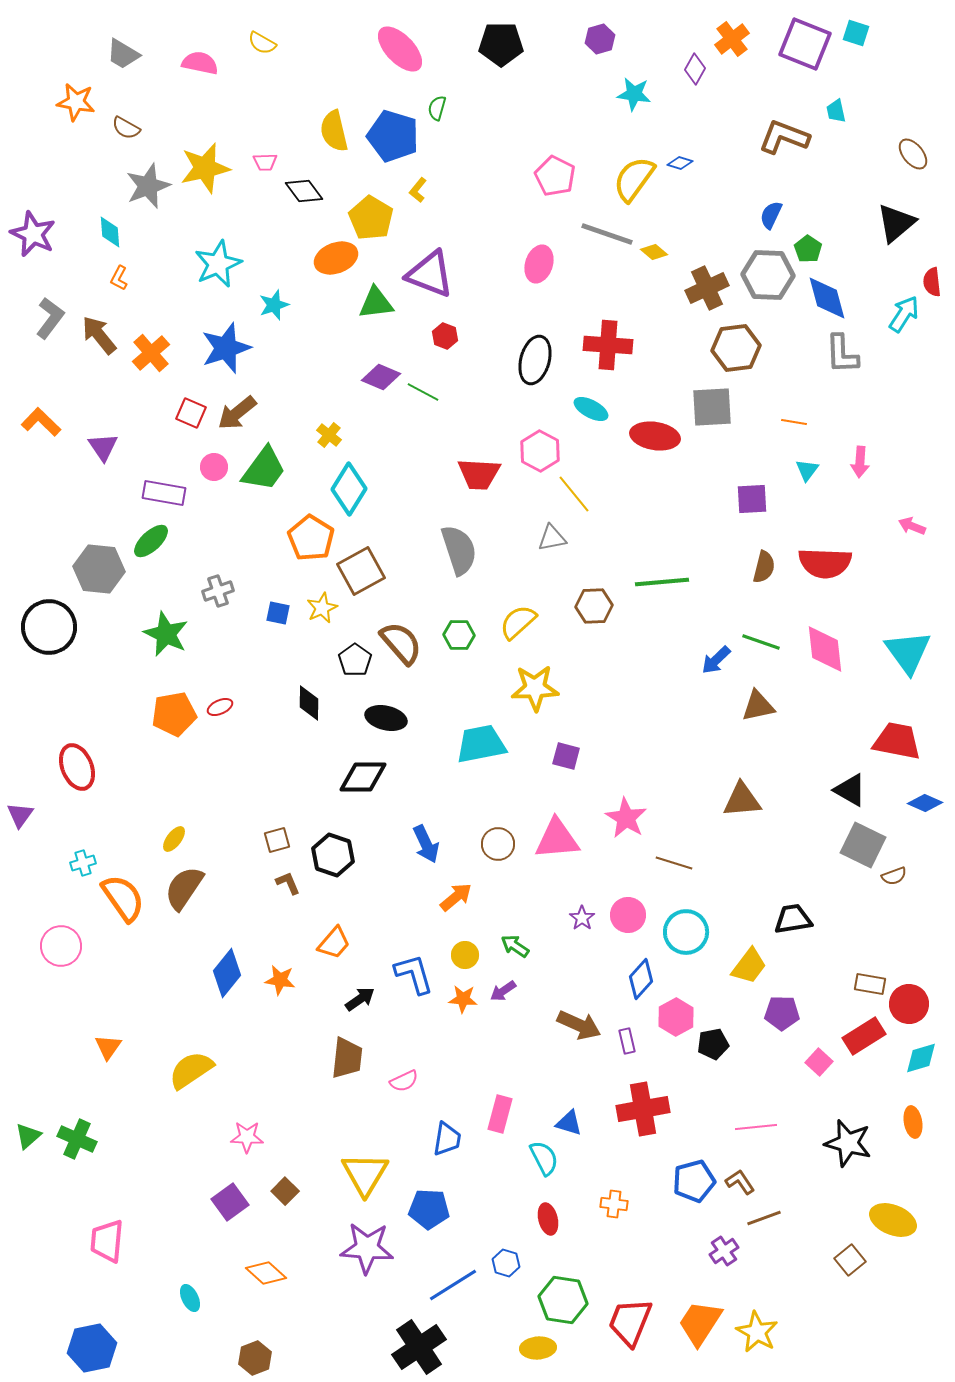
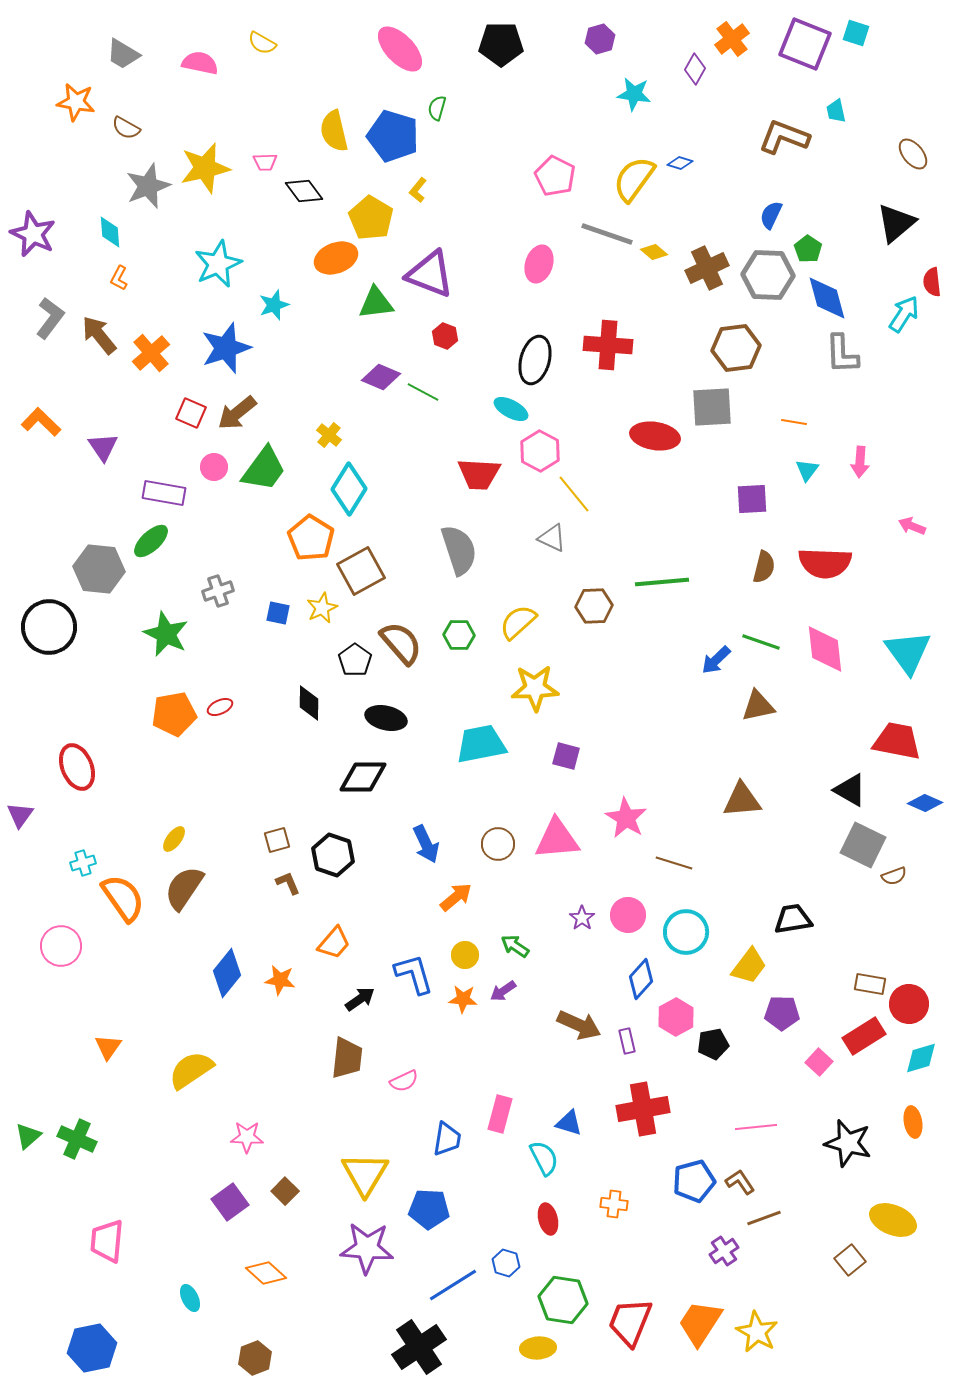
brown cross at (707, 288): moved 20 px up
cyan ellipse at (591, 409): moved 80 px left
gray triangle at (552, 538): rotated 36 degrees clockwise
